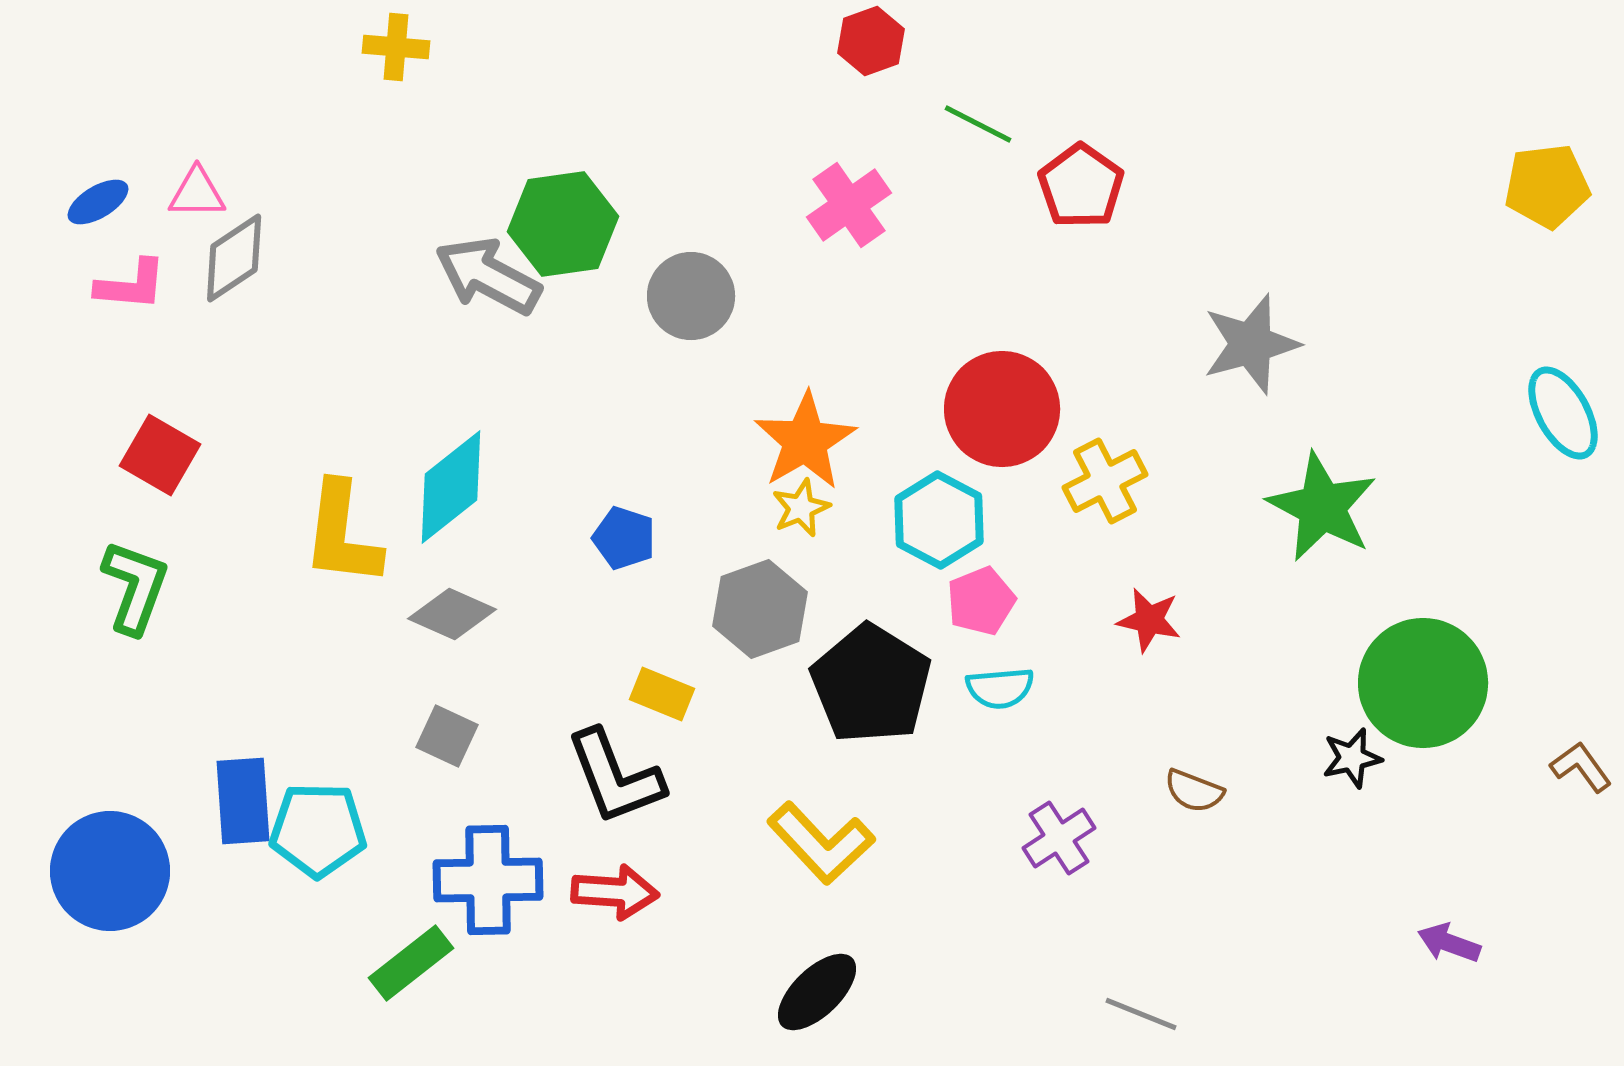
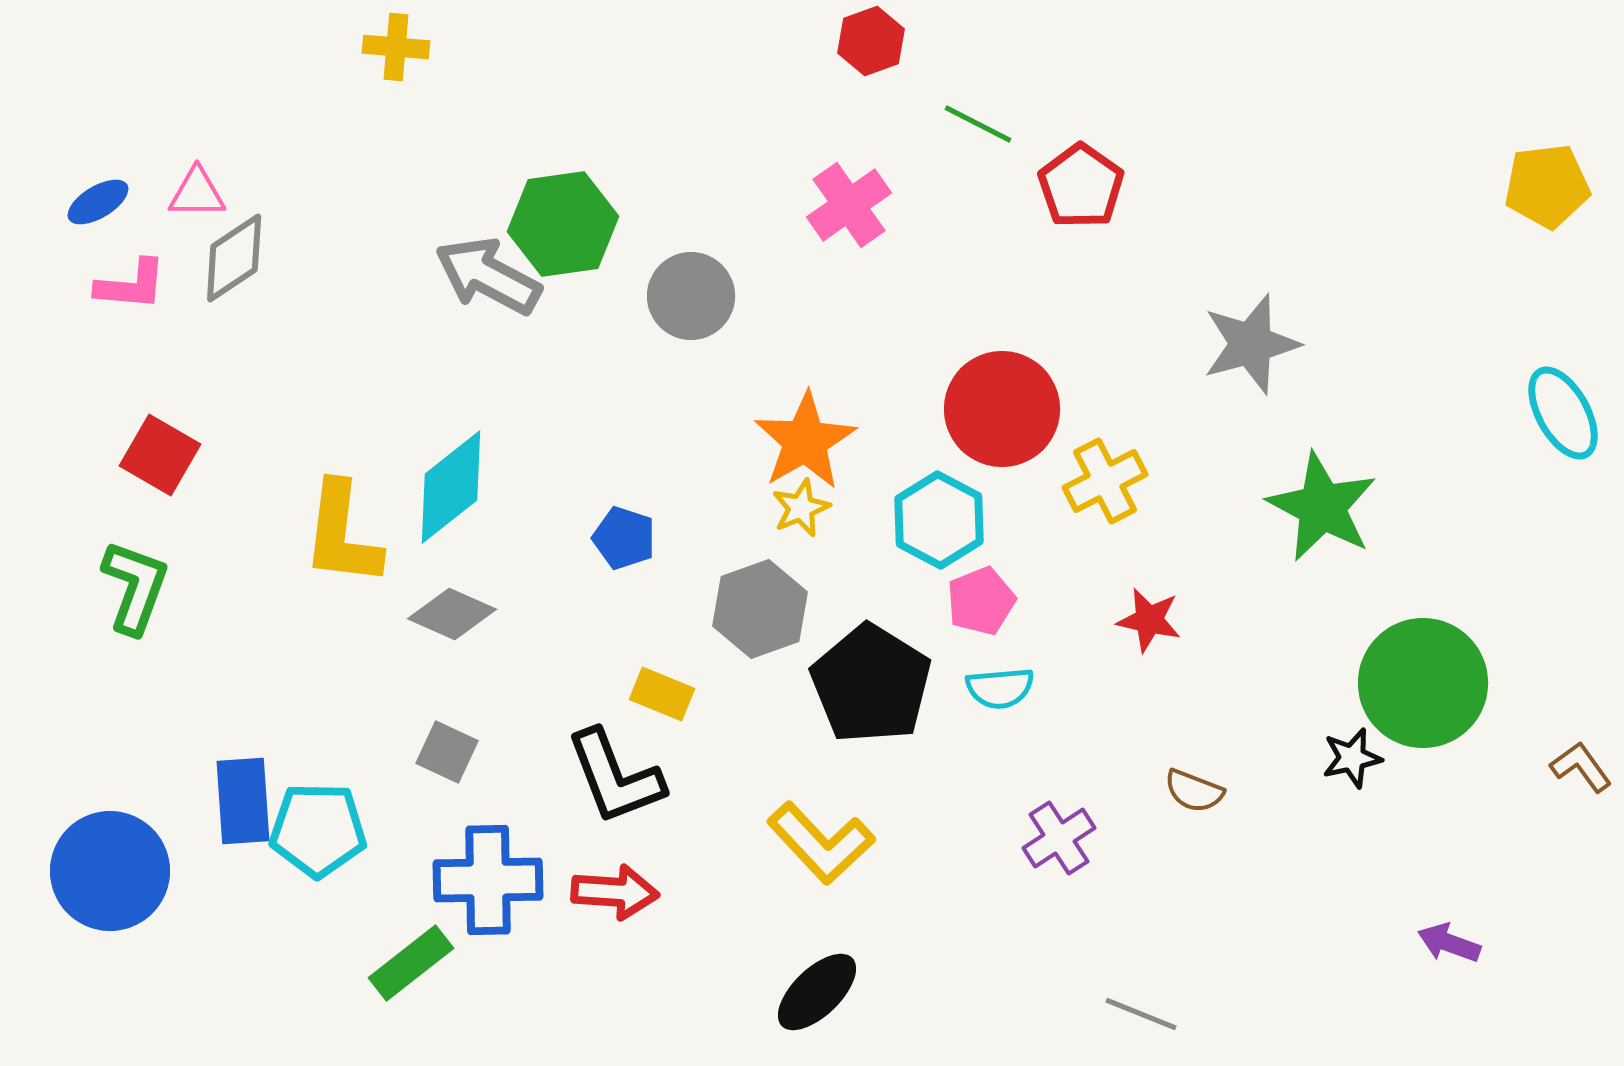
gray square at (447, 736): moved 16 px down
